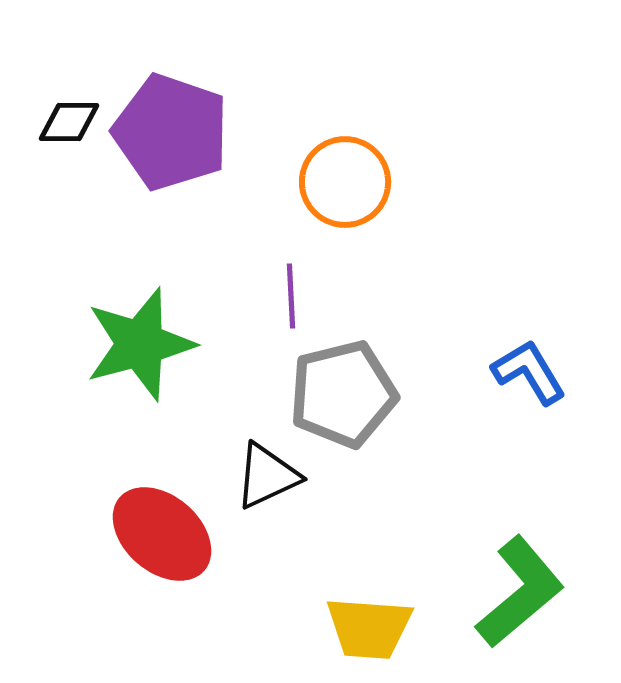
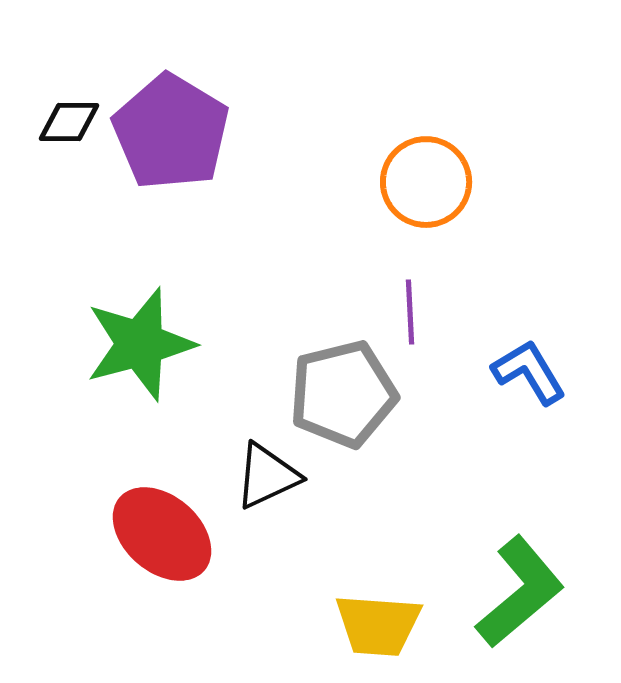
purple pentagon: rotated 12 degrees clockwise
orange circle: moved 81 px right
purple line: moved 119 px right, 16 px down
yellow trapezoid: moved 9 px right, 3 px up
